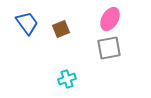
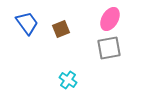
cyan cross: moved 1 px right, 1 px down; rotated 36 degrees counterclockwise
